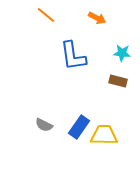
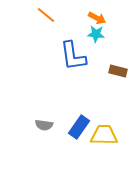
cyan star: moved 26 px left, 19 px up
brown rectangle: moved 10 px up
gray semicircle: rotated 18 degrees counterclockwise
